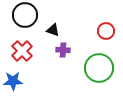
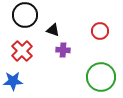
red circle: moved 6 px left
green circle: moved 2 px right, 9 px down
